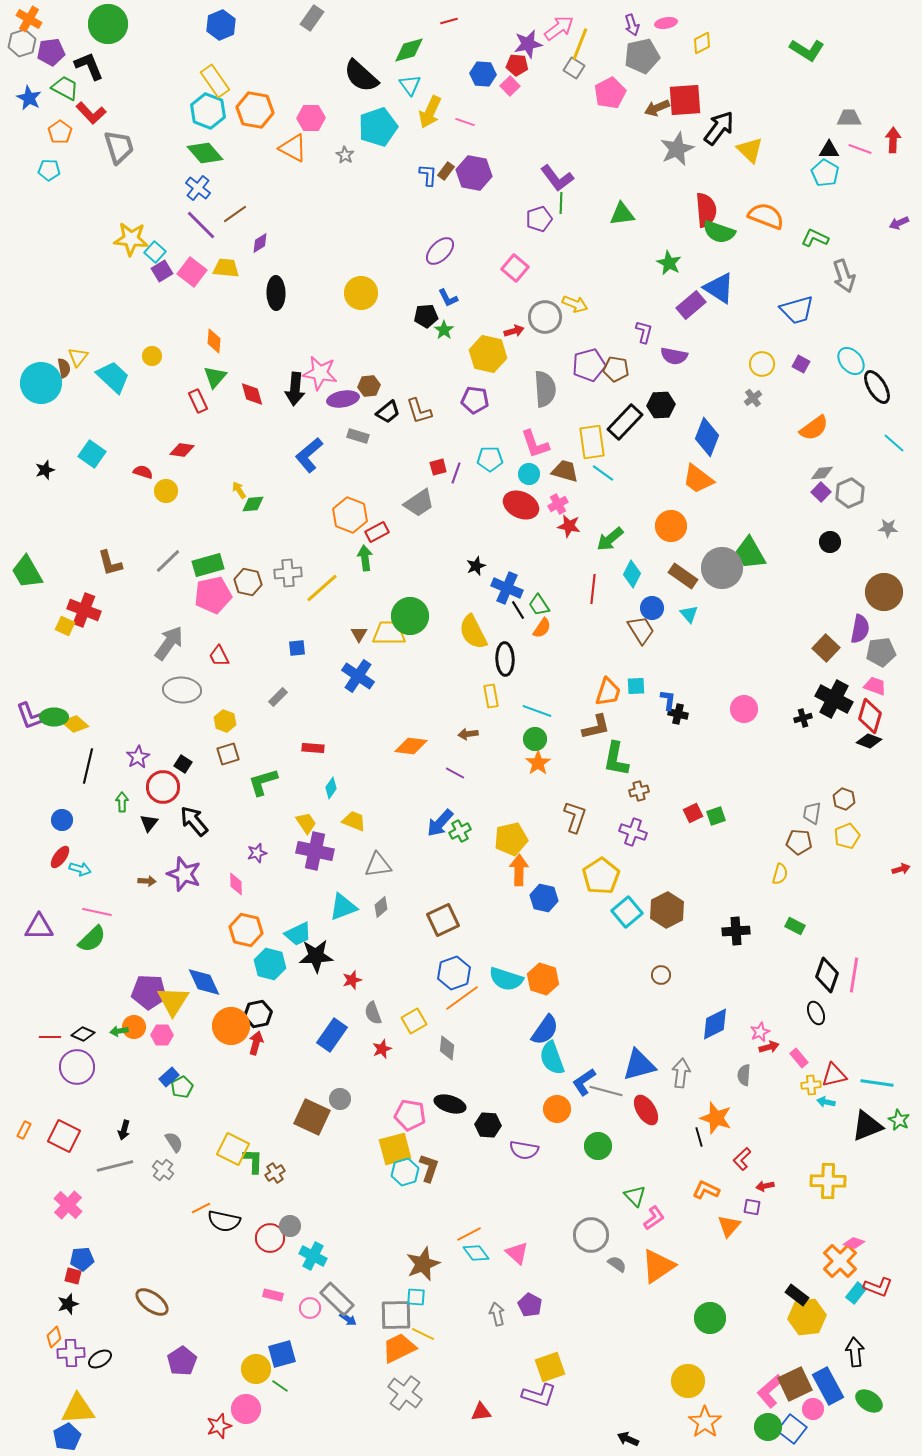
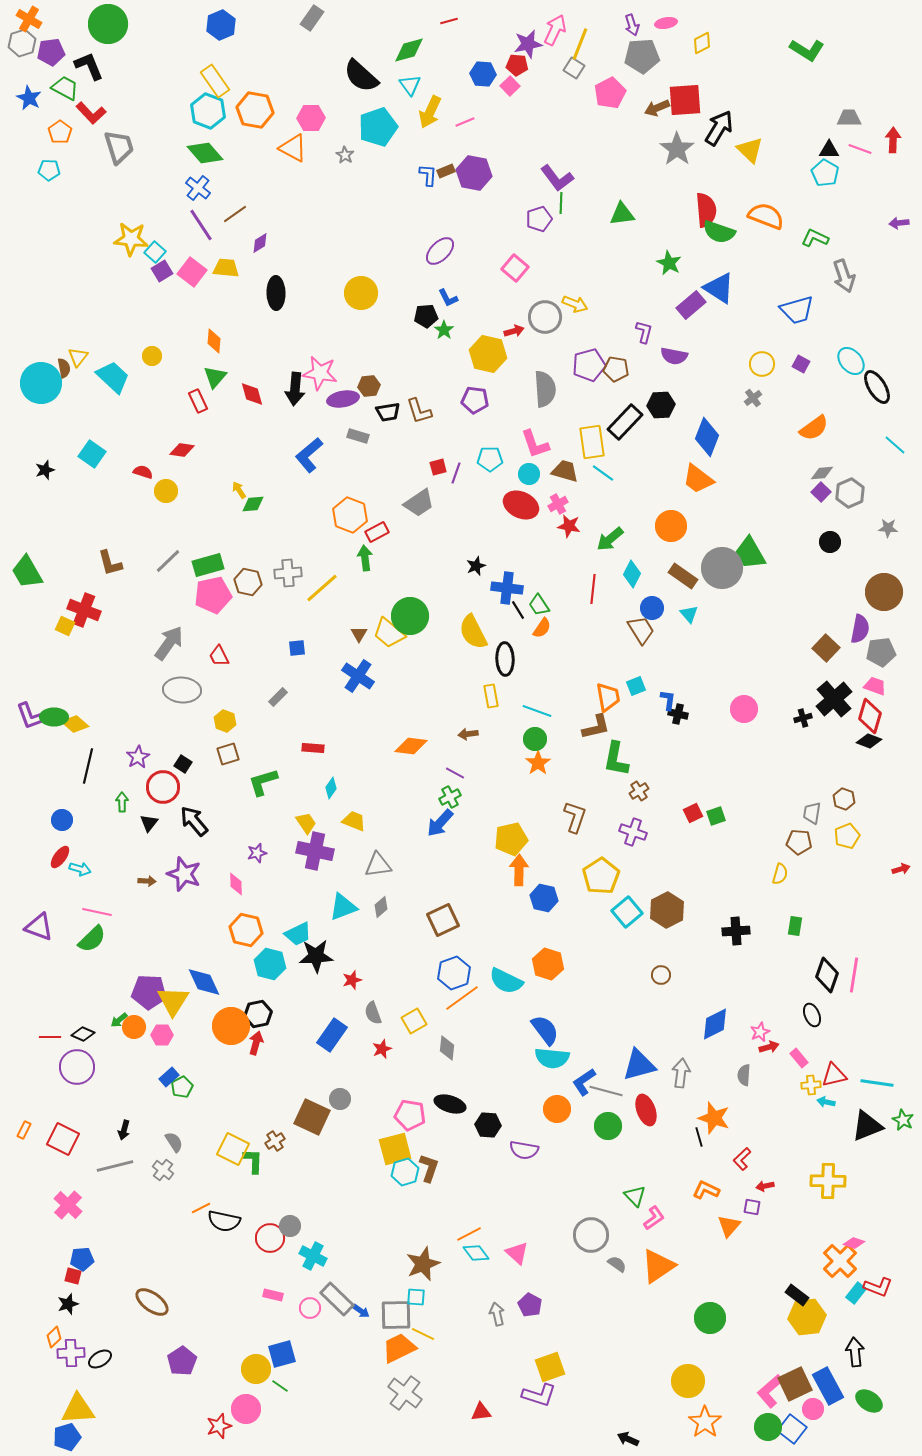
pink arrow at (559, 28): moved 4 px left, 2 px down; rotated 28 degrees counterclockwise
gray pentagon at (642, 56): rotated 8 degrees clockwise
pink line at (465, 122): rotated 42 degrees counterclockwise
black arrow at (719, 128): rotated 6 degrees counterclockwise
gray star at (677, 149): rotated 12 degrees counterclockwise
brown rectangle at (446, 171): rotated 30 degrees clockwise
purple arrow at (899, 223): rotated 18 degrees clockwise
purple line at (201, 225): rotated 12 degrees clockwise
black trapezoid at (388, 412): rotated 30 degrees clockwise
cyan line at (894, 443): moved 1 px right, 2 px down
blue cross at (507, 588): rotated 16 degrees counterclockwise
yellow trapezoid at (389, 633): rotated 140 degrees counterclockwise
cyan square at (636, 686): rotated 18 degrees counterclockwise
orange trapezoid at (608, 692): moved 5 px down; rotated 28 degrees counterclockwise
black cross at (834, 699): rotated 21 degrees clockwise
brown cross at (639, 791): rotated 18 degrees counterclockwise
green cross at (460, 831): moved 10 px left, 34 px up
green rectangle at (795, 926): rotated 72 degrees clockwise
purple triangle at (39, 927): rotated 20 degrees clockwise
cyan semicircle at (506, 979): moved 2 px down; rotated 8 degrees clockwise
orange hexagon at (543, 979): moved 5 px right, 15 px up
black ellipse at (816, 1013): moved 4 px left, 2 px down
blue semicircle at (545, 1030): rotated 72 degrees counterclockwise
green arrow at (119, 1031): moved 11 px up; rotated 30 degrees counterclockwise
cyan semicircle at (552, 1058): rotated 64 degrees counterclockwise
red ellipse at (646, 1110): rotated 12 degrees clockwise
orange star at (716, 1118): moved 2 px left
green star at (899, 1120): moved 4 px right
red square at (64, 1136): moved 1 px left, 3 px down
green circle at (598, 1146): moved 10 px right, 20 px up
brown cross at (275, 1173): moved 32 px up
blue arrow at (348, 1319): moved 13 px right, 8 px up
blue pentagon at (67, 1437): rotated 12 degrees clockwise
